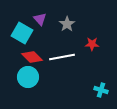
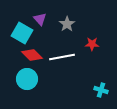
red diamond: moved 2 px up
cyan circle: moved 1 px left, 2 px down
